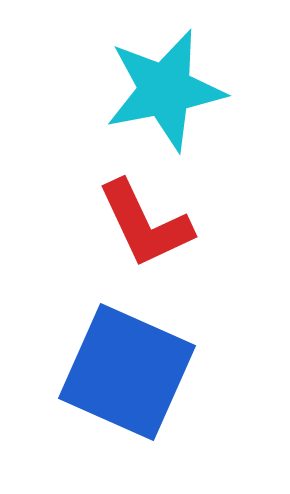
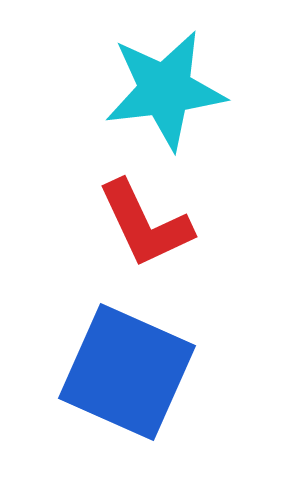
cyan star: rotated 4 degrees clockwise
